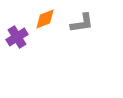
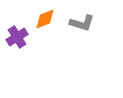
gray L-shape: rotated 25 degrees clockwise
